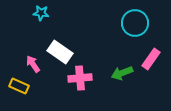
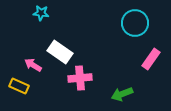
pink arrow: moved 1 px down; rotated 24 degrees counterclockwise
green arrow: moved 21 px down
